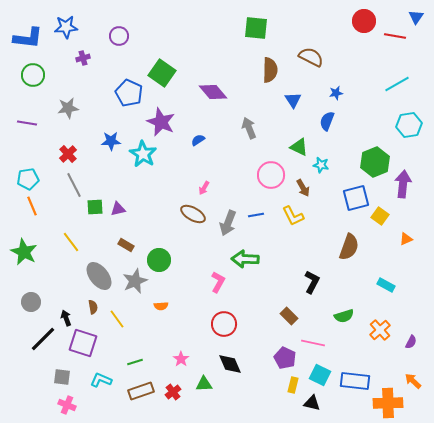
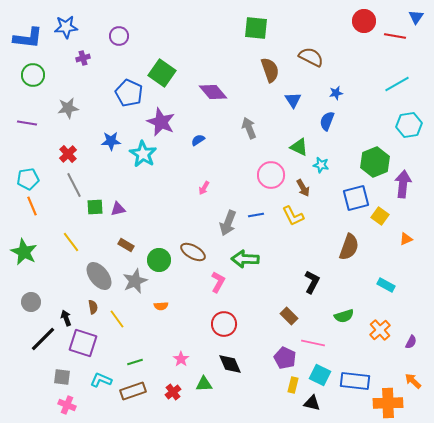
brown semicircle at (270, 70): rotated 20 degrees counterclockwise
brown ellipse at (193, 214): moved 38 px down
brown rectangle at (141, 391): moved 8 px left
